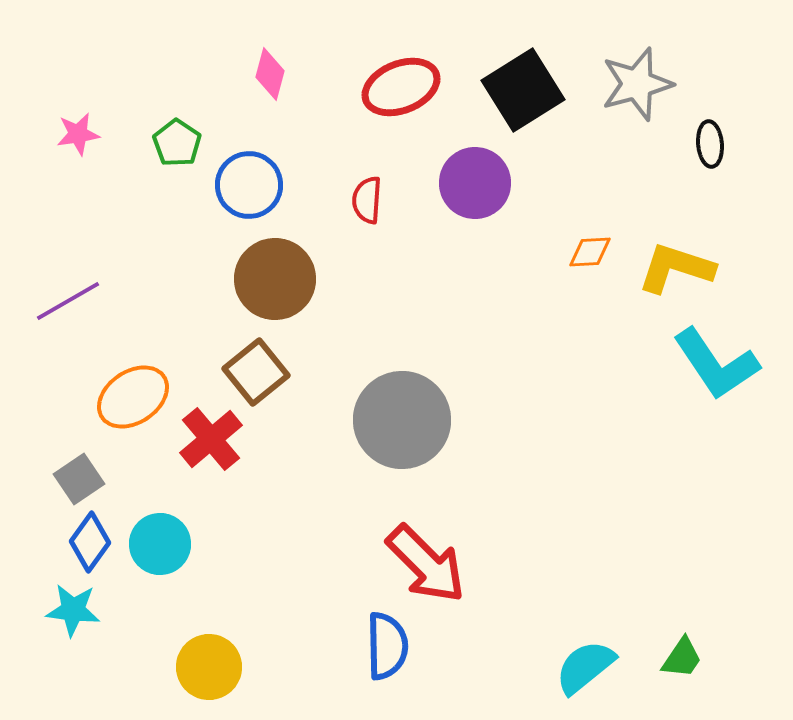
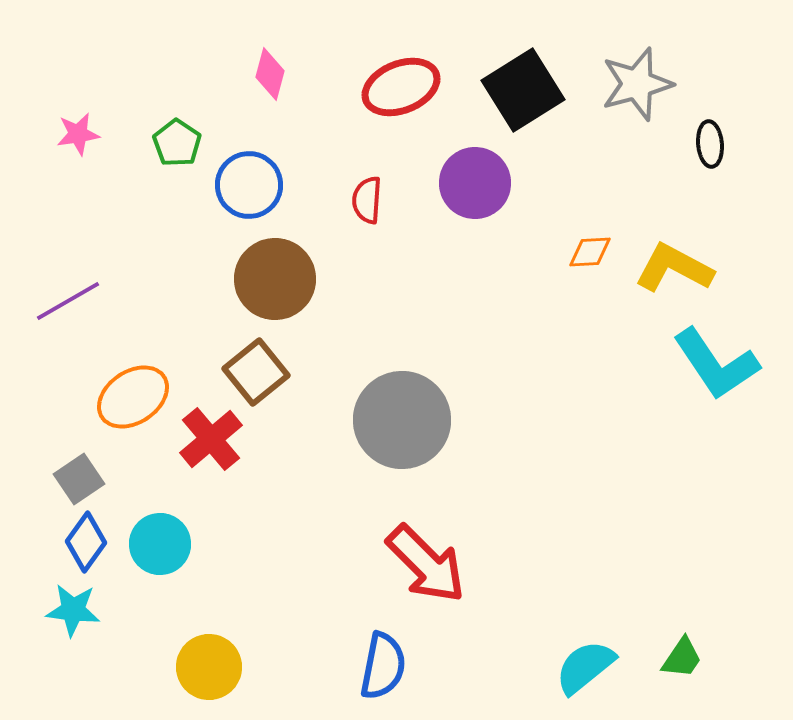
yellow L-shape: moved 2 px left; rotated 10 degrees clockwise
blue diamond: moved 4 px left
blue semicircle: moved 4 px left, 20 px down; rotated 12 degrees clockwise
